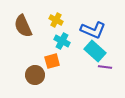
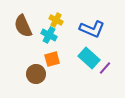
blue L-shape: moved 1 px left, 1 px up
cyan cross: moved 13 px left, 6 px up
cyan rectangle: moved 6 px left, 7 px down
orange square: moved 2 px up
purple line: moved 1 px down; rotated 56 degrees counterclockwise
brown circle: moved 1 px right, 1 px up
